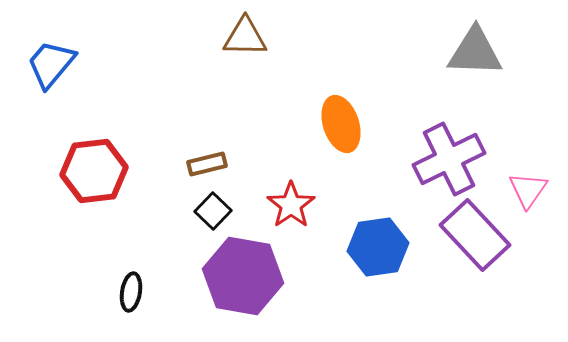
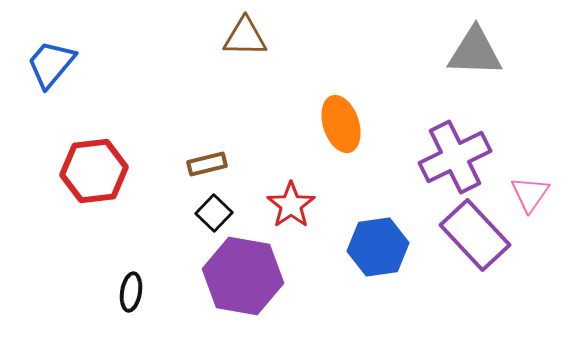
purple cross: moved 6 px right, 2 px up
pink triangle: moved 2 px right, 4 px down
black square: moved 1 px right, 2 px down
